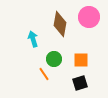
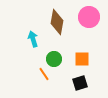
brown diamond: moved 3 px left, 2 px up
orange square: moved 1 px right, 1 px up
